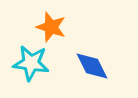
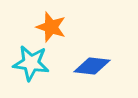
blue diamond: rotated 57 degrees counterclockwise
